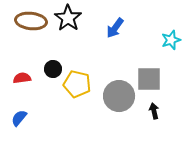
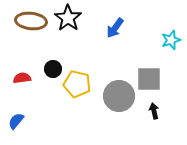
blue semicircle: moved 3 px left, 3 px down
